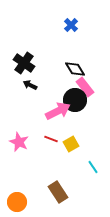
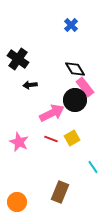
black cross: moved 6 px left, 4 px up
black arrow: rotated 32 degrees counterclockwise
pink arrow: moved 6 px left, 2 px down
yellow square: moved 1 px right, 6 px up
brown rectangle: moved 2 px right; rotated 55 degrees clockwise
